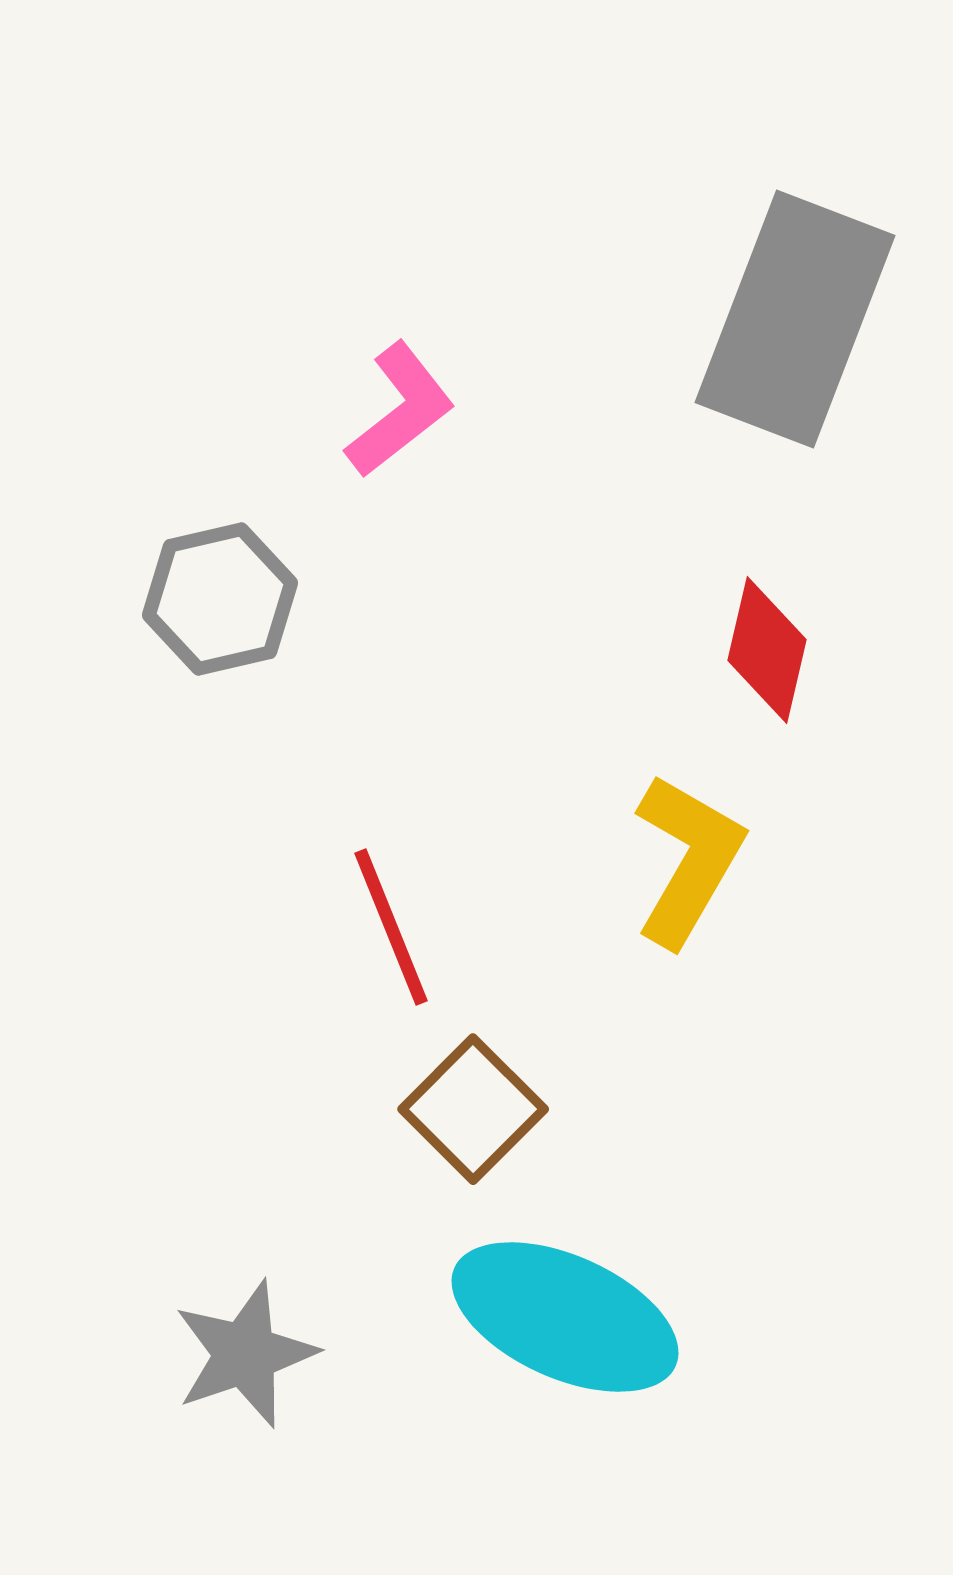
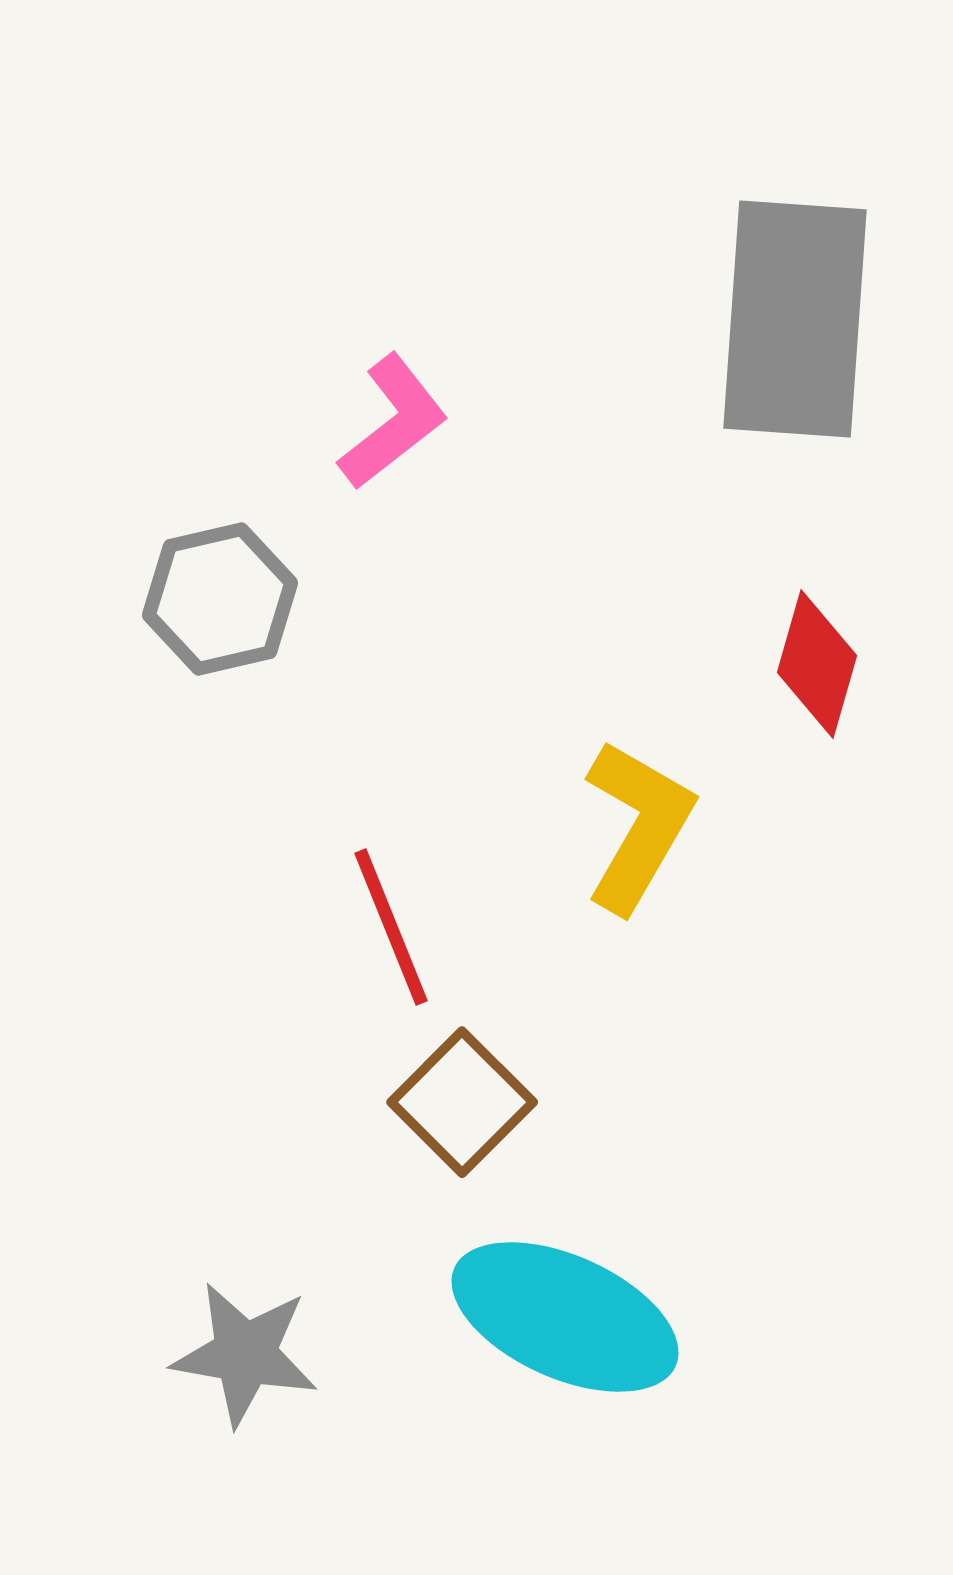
gray rectangle: rotated 17 degrees counterclockwise
pink L-shape: moved 7 px left, 12 px down
red diamond: moved 50 px right, 14 px down; rotated 3 degrees clockwise
yellow L-shape: moved 50 px left, 34 px up
brown square: moved 11 px left, 7 px up
gray star: rotated 29 degrees clockwise
